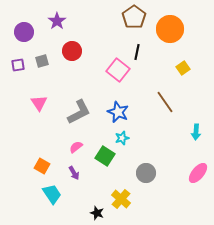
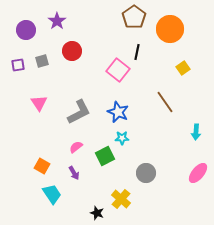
purple circle: moved 2 px right, 2 px up
cyan star: rotated 16 degrees clockwise
green square: rotated 30 degrees clockwise
